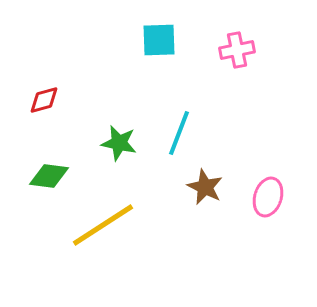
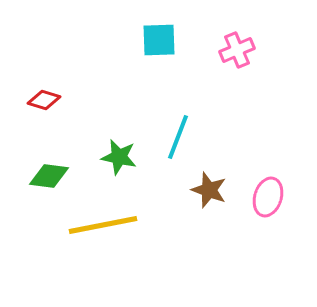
pink cross: rotated 12 degrees counterclockwise
red diamond: rotated 32 degrees clockwise
cyan line: moved 1 px left, 4 px down
green star: moved 14 px down
brown star: moved 4 px right, 3 px down; rotated 6 degrees counterclockwise
yellow line: rotated 22 degrees clockwise
